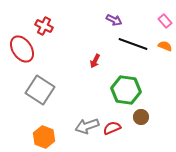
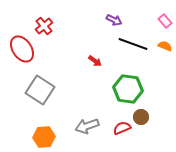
red cross: rotated 24 degrees clockwise
red arrow: rotated 80 degrees counterclockwise
green hexagon: moved 2 px right, 1 px up
red semicircle: moved 10 px right
orange hexagon: rotated 25 degrees counterclockwise
